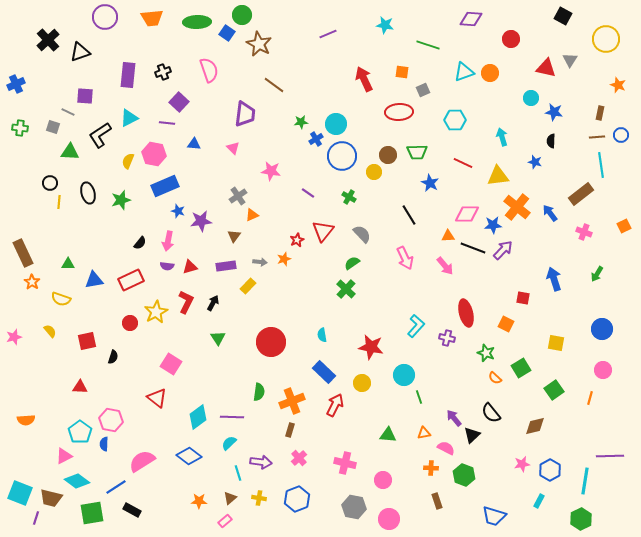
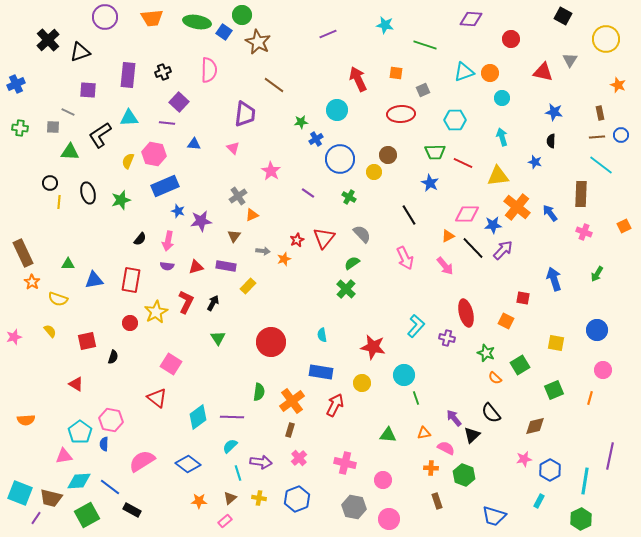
green ellipse at (197, 22): rotated 12 degrees clockwise
blue square at (227, 33): moved 3 px left, 1 px up
brown star at (259, 44): moved 1 px left, 2 px up
green line at (428, 45): moved 3 px left
red triangle at (546, 68): moved 3 px left, 4 px down
pink semicircle at (209, 70): rotated 20 degrees clockwise
orange square at (402, 72): moved 6 px left, 1 px down
red arrow at (364, 79): moved 6 px left
purple square at (85, 96): moved 3 px right, 6 px up
cyan circle at (531, 98): moved 29 px left
red ellipse at (399, 112): moved 2 px right, 2 px down
brown rectangle at (600, 113): rotated 24 degrees counterclockwise
cyan triangle at (129, 118): rotated 24 degrees clockwise
cyan circle at (336, 124): moved 1 px right, 14 px up
gray square at (53, 127): rotated 16 degrees counterclockwise
green trapezoid at (417, 152): moved 18 px right
blue circle at (342, 156): moved 2 px left, 3 px down
cyan line at (601, 165): rotated 45 degrees counterclockwise
pink star at (271, 171): rotated 24 degrees clockwise
brown rectangle at (581, 194): rotated 50 degrees counterclockwise
red triangle at (323, 231): moved 1 px right, 7 px down
orange triangle at (448, 236): rotated 24 degrees counterclockwise
black semicircle at (140, 243): moved 4 px up
black line at (473, 248): rotated 25 degrees clockwise
gray arrow at (260, 262): moved 3 px right, 11 px up
purple rectangle at (226, 266): rotated 18 degrees clockwise
red triangle at (190, 267): moved 6 px right
red rectangle at (131, 280): rotated 55 degrees counterclockwise
yellow semicircle at (61, 299): moved 3 px left
orange square at (506, 324): moved 3 px up
blue circle at (602, 329): moved 5 px left, 1 px down
red star at (371, 347): moved 2 px right
green square at (521, 368): moved 1 px left, 3 px up
blue rectangle at (324, 372): moved 3 px left; rotated 35 degrees counterclockwise
red triangle at (80, 387): moved 4 px left, 3 px up; rotated 28 degrees clockwise
green square at (554, 390): rotated 12 degrees clockwise
green line at (419, 397): moved 3 px left, 1 px down
orange cross at (292, 401): rotated 15 degrees counterclockwise
cyan semicircle at (229, 443): moved 1 px right, 3 px down
pink triangle at (64, 456): rotated 18 degrees clockwise
blue diamond at (189, 456): moved 1 px left, 8 px down
purple line at (610, 456): rotated 76 degrees counterclockwise
pink star at (522, 464): moved 2 px right, 5 px up
cyan diamond at (77, 481): moved 2 px right; rotated 40 degrees counterclockwise
blue line at (116, 487): moved 6 px left; rotated 70 degrees clockwise
green square at (92, 513): moved 5 px left, 2 px down; rotated 20 degrees counterclockwise
purple line at (36, 518): rotated 16 degrees clockwise
